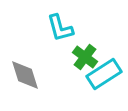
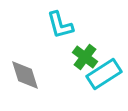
cyan L-shape: moved 3 px up
